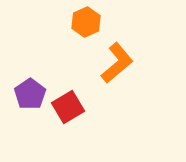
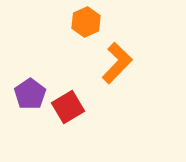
orange L-shape: rotated 6 degrees counterclockwise
